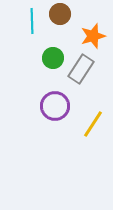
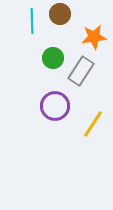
orange star: moved 1 px right, 1 px down; rotated 10 degrees clockwise
gray rectangle: moved 2 px down
